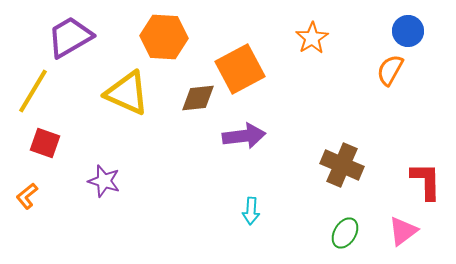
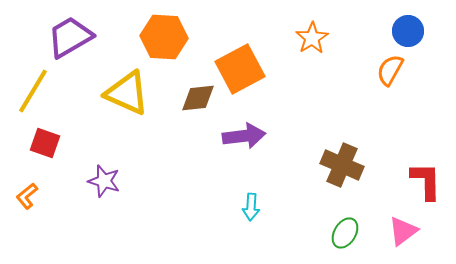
cyan arrow: moved 4 px up
